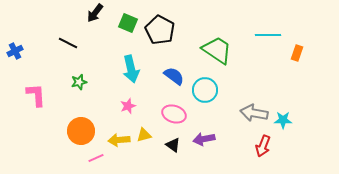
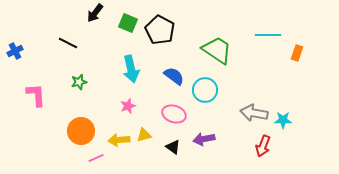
black triangle: moved 2 px down
